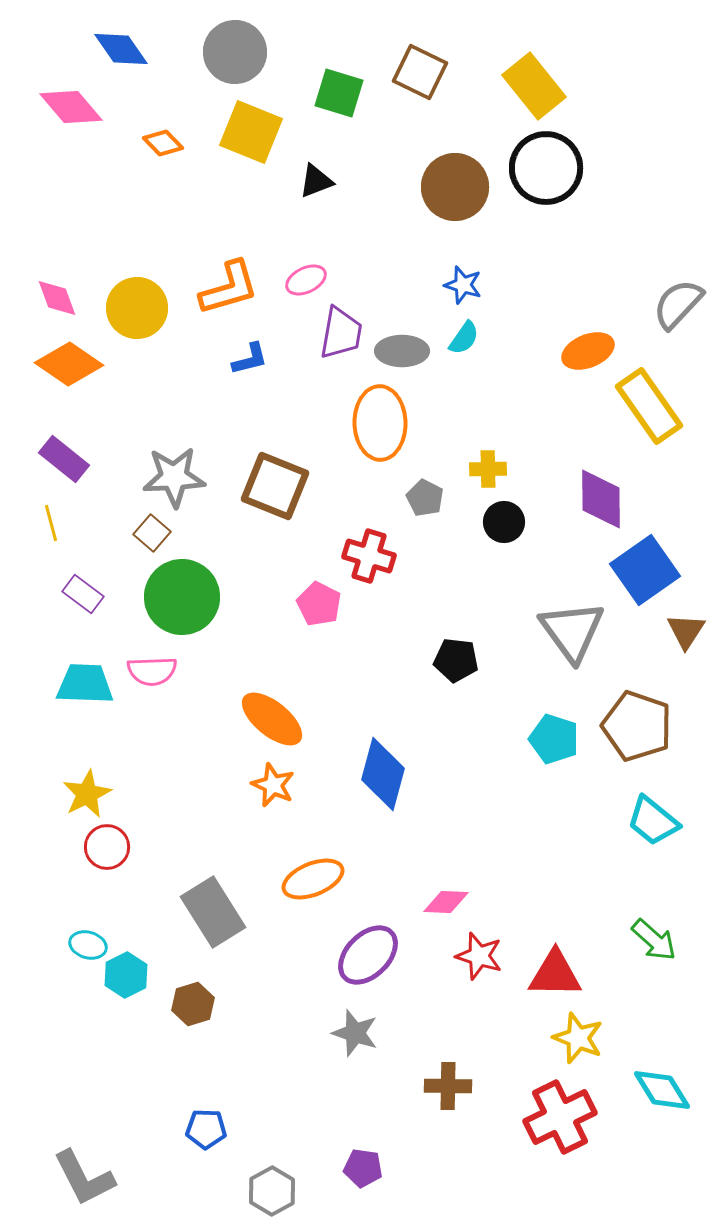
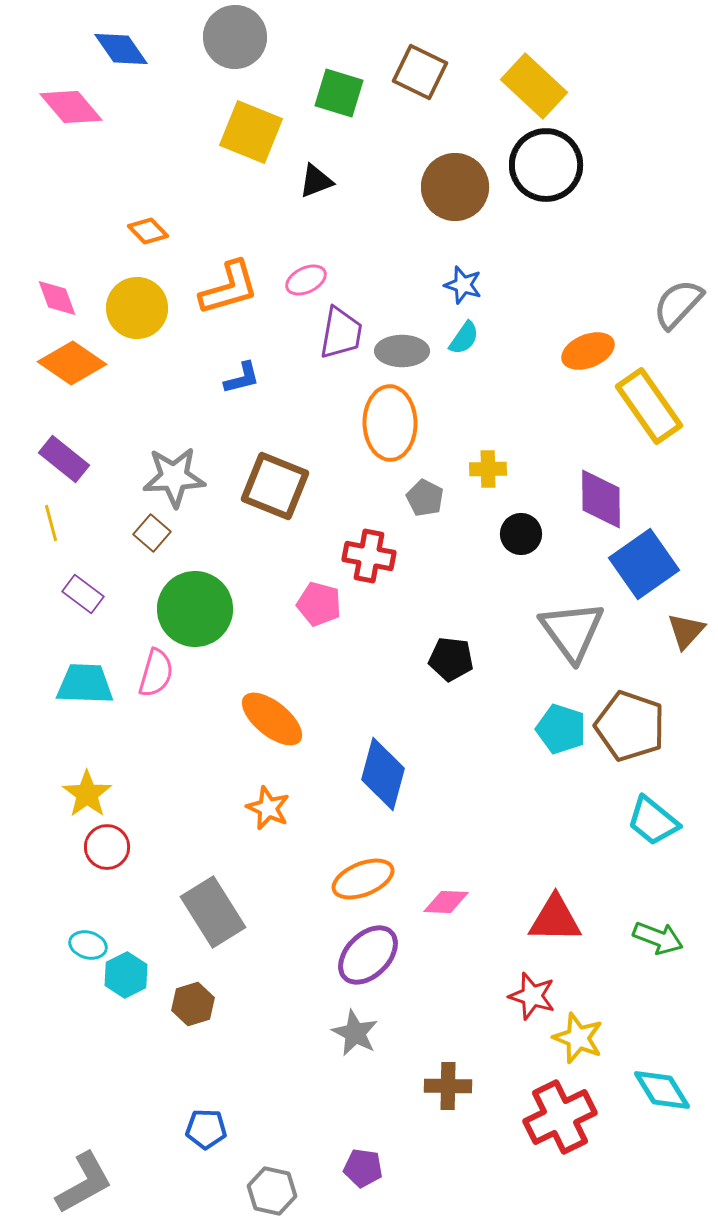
gray circle at (235, 52): moved 15 px up
yellow rectangle at (534, 86): rotated 8 degrees counterclockwise
orange diamond at (163, 143): moved 15 px left, 88 px down
black circle at (546, 168): moved 3 px up
blue L-shape at (250, 359): moved 8 px left, 19 px down
orange diamond at (69, 364): moved 3 px right, 1 px up
orange ellipse at (380, 423): moved 10 px right
black circle at (504, 522): moved 17 px right, 12 px down
red cross at (369, 556): rotated 6 degrees counterclockwise
blue square at (645, 570): moved 1 px left, 6 px up
green circle at (182, 597): moved 13 px right, 12 px down
pink pentagon at (319, 604): rotated 12 degrees counterclockwise
brown triangle at (686, 631): rotated 9 degrees clockwise
black pentagon at (456, 660): moved 5 px left, 1 px up
pink semicircle at (152, 671): moved 4 px right, 2 px down; rotated 72 degrees counterclockwise
brown pentagon at (637, 726): moved 7 px left
cyan pentagon at (554, 739): moved 7 px right, 10 px up
orange star at (273, 785): moved 5 px left, 23 px down
yellow star at (87, 794): rotated 9 degrees counterclockwise
orange ellipse at (313, 879): moved 50 px right
green arrow at (654, 940): moved 4 px right, 2 px up; rotated 21 degrees counterclockwise
red star at (479, 956): moved 53 px right, 40 px down
red triangle at (555, 974): moved 55 px up
gray star at (355, 1033): rotated 9 degrees clockwise
gray L-shape at (84, 1178): moved 5 px down; rotated 92 degrees counterclockwise
gray hexagon at (272, 1191): rotated 18 degrees counterclockwise
